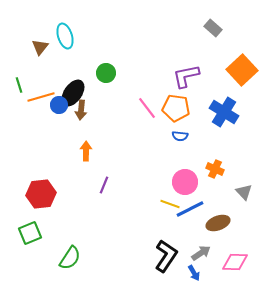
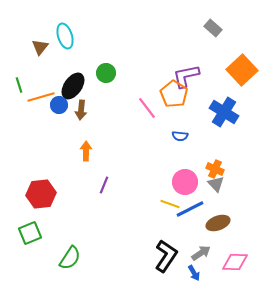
black ellipse: moved 7 px up
orange pentagon: moved 2 px left, 14 px up; rotated 24 degrees clockwise
gray triangle: moved 28 px left, 8 px up
